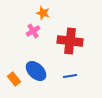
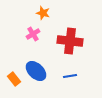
pink cross: moved 3 px down
